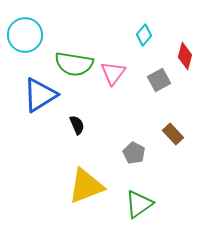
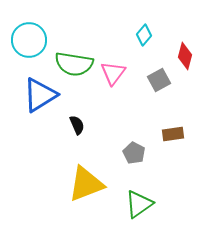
cyan circle: moved 4 px right, 5 px down
brown rectangle: rotated 55 degrees counterclockwise
yellow triangle: moved 2 px up
